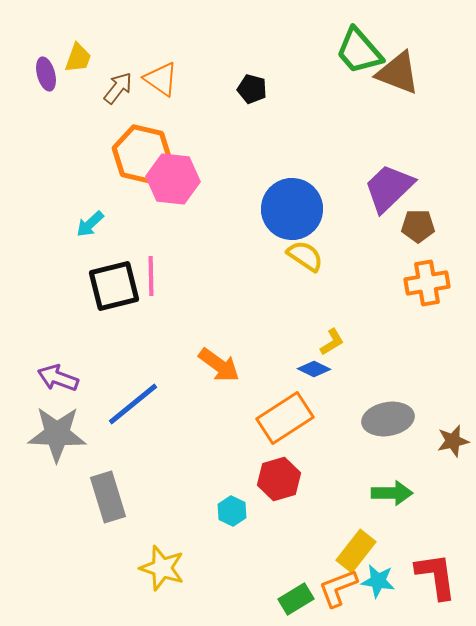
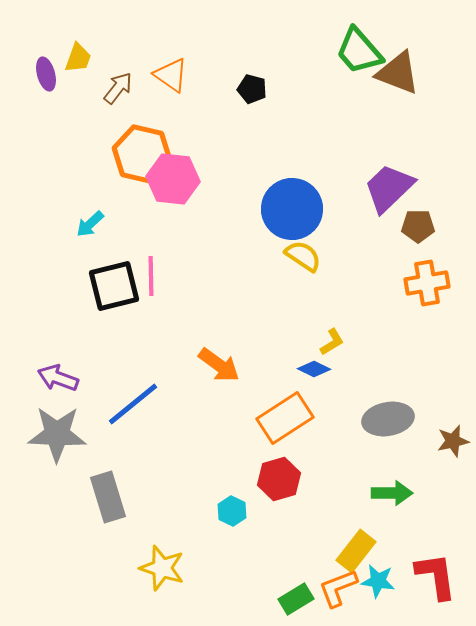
orange triangle: moved 10 px right, 4 px up
yellow semicircle: moved 2 px left
